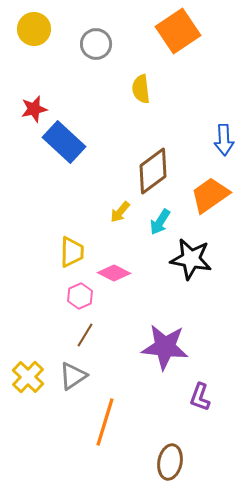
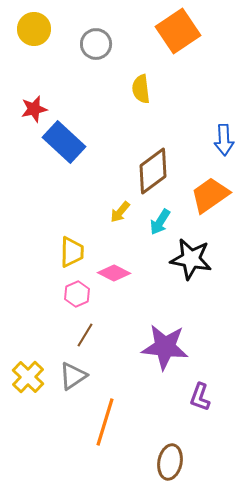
pink hexagon: moved 3 px left, 2 px up
